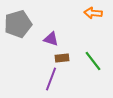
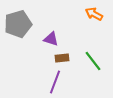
orange arrow: moved 1 px right, 1 px down; rotated 24 degrees clockwise
purple line: moved 4 px right, 3 px down
